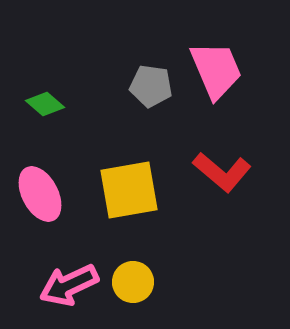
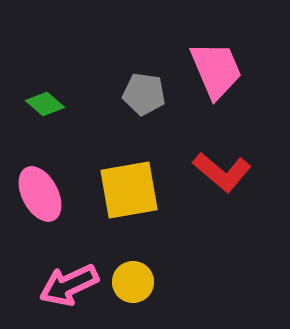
gray pentagon: moved 7 px left, 8 px down
